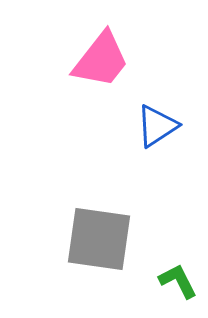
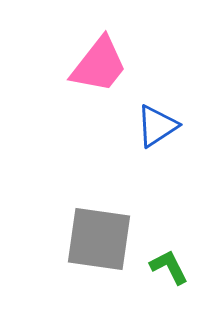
pink trapezoid: moved 2 px left, 5 px down
green L-shape: moved 9 px left, 14 px up
